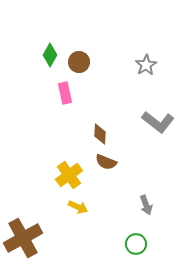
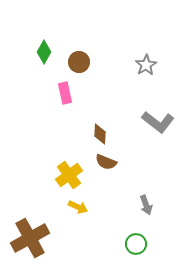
green diamond: moved 6 px left, 3 px up
brown cross: moved 7 px right
